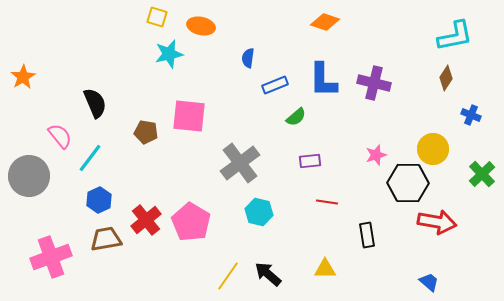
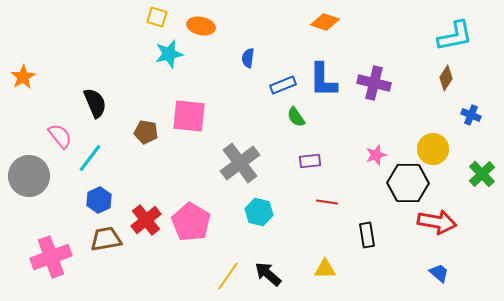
blue rectangle: moved 8 px right
green semicircle: rotated 95 degrees clockwise
blue trapezoid: moved 10 px right, 9 px up
